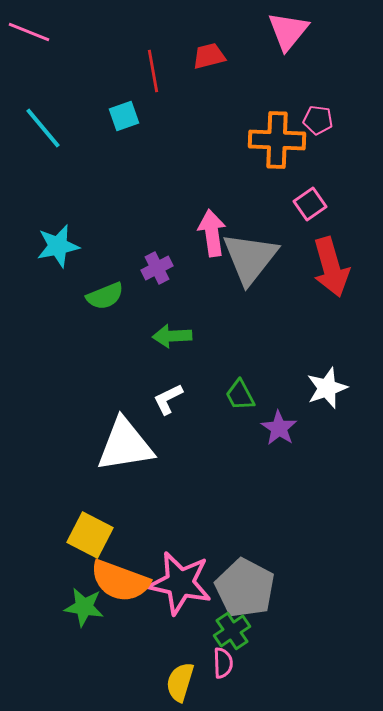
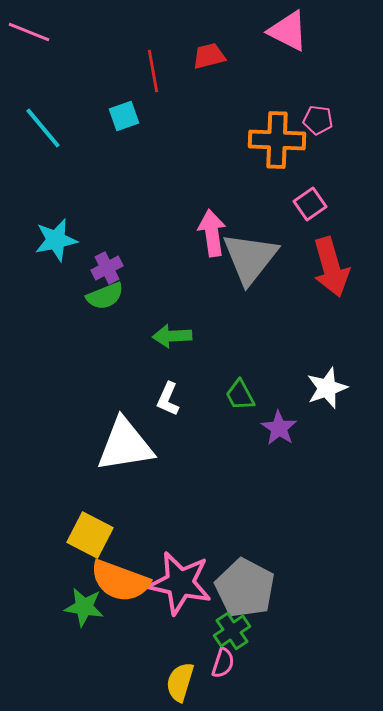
pink triangle: rotated 42 degrees counterclockwise
cyan star: moved 2 px left, 6 px up
purple cross: moved 50 px left
white L-shape: rotated 40 degrees counterclockwise
pink semicircle: rotated 20 degrees clockwise
